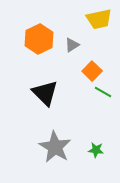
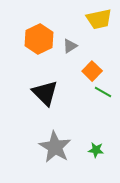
gray triangle: moved 2 px left, 1 px down
